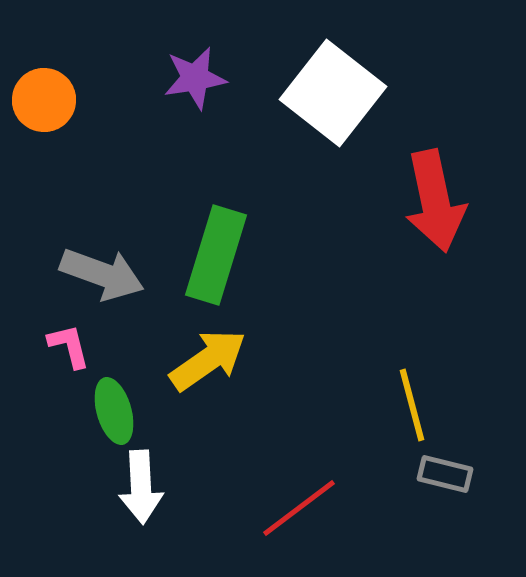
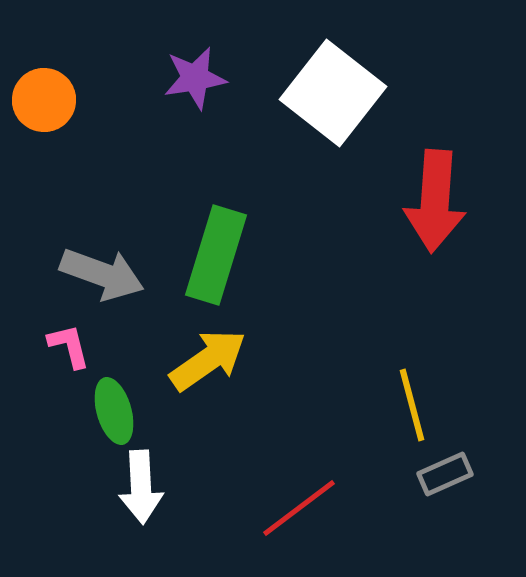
red arrow: rotated 16 degrees clockwise
gray rectangle: rotated 38 degrees counterclockwise
